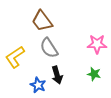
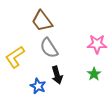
green star: rotated 24 degrees clockwise
blue star: moved 1 px down
